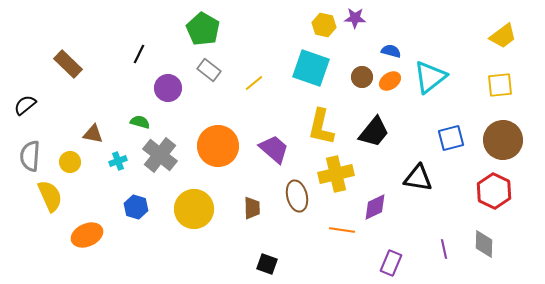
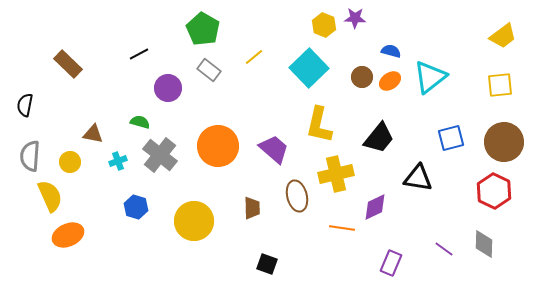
yellow hexagon at (324, 25): rotated 10 degrees clockwise
black line at (139, 54): rotated 36 degrees clockwise
cyan square at (311, 68): moved 2 px left; rotated 27 degrees clockwise
yellow line at (254, 83): moved 26 px up
black semicircle at (25, 105): rotated 40 degrees counterclockwise
yellow L-shape at (321, 127): moved 2 px left, 2 px up
black trapezoid at (374, 132): moved 5 px right, 6 px down
brown circle at (503, 140): moved 1 px right, 2 px down
yellow circle at (194, 209): moved 12 px down
orange line at (342, 230): moved 2 px up
orange ellipse at (87, 235): moved 19 px left
purple line at (444, 249): rotated 42 degrees counterclockwise
